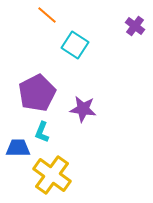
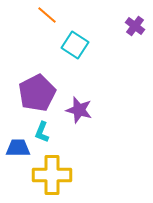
purple star: moved 4 px left, 1 px down; rotated 8 degrees clockwise
yellow cross: rotated 36 degrees counterclockwise
